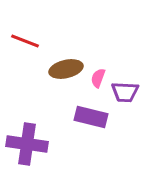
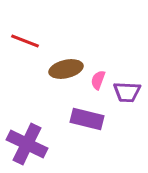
pink semicircle: moved 2 px down
purple trapezoid: moved 2 px right
purple rectangle: moved 4 px left, 2 px down
purple cross: rotated 18 degrees clockwise
